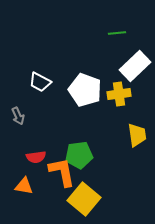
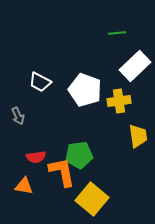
yellow cross: moved 7 px down
yellow trapezoid: moved 1 px right, 1 px down
yellow square: moved 8 px right
